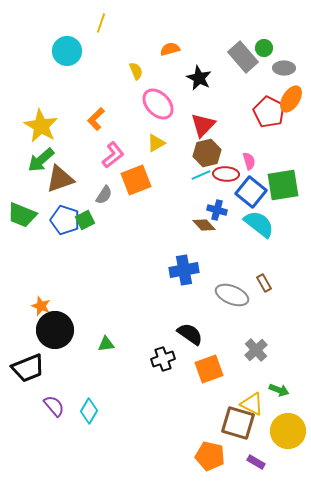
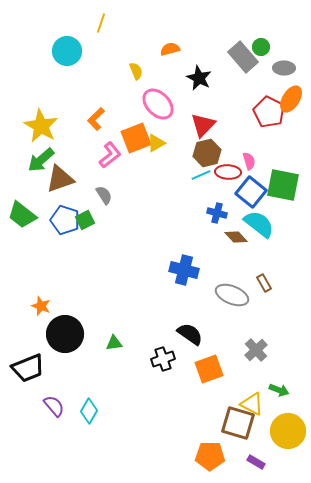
green circle at (264, 48): moved 3 px left, 1 px up
pink L-shape at (113, 155): moved 3 px left
red ellipse at (226, 174): moved 2 px right, 2 px up
orange square at (136, 180): moved 42 px up
green square at (283, 185): rotated 20 degrees clockwise
gray semicircle at (104, 195): rotated 66 degrees counterclockwise
blue cross at (217, 210): moved 3 px down
green trapezoid at (22, 215): rotated 16 degrees clockwise
brown diamond at (204, 225): moved 32 px right, 12 px down
blue cross at (184, 270): rotated 24 degrees clockwise
black circle at (55, 330): moved 10 px right, 4 px down
green triangle at (106, 344): moved 8 px right, 1 px up
orange pentagon at (210, 456): rotated 12 degrees counterclockwise
